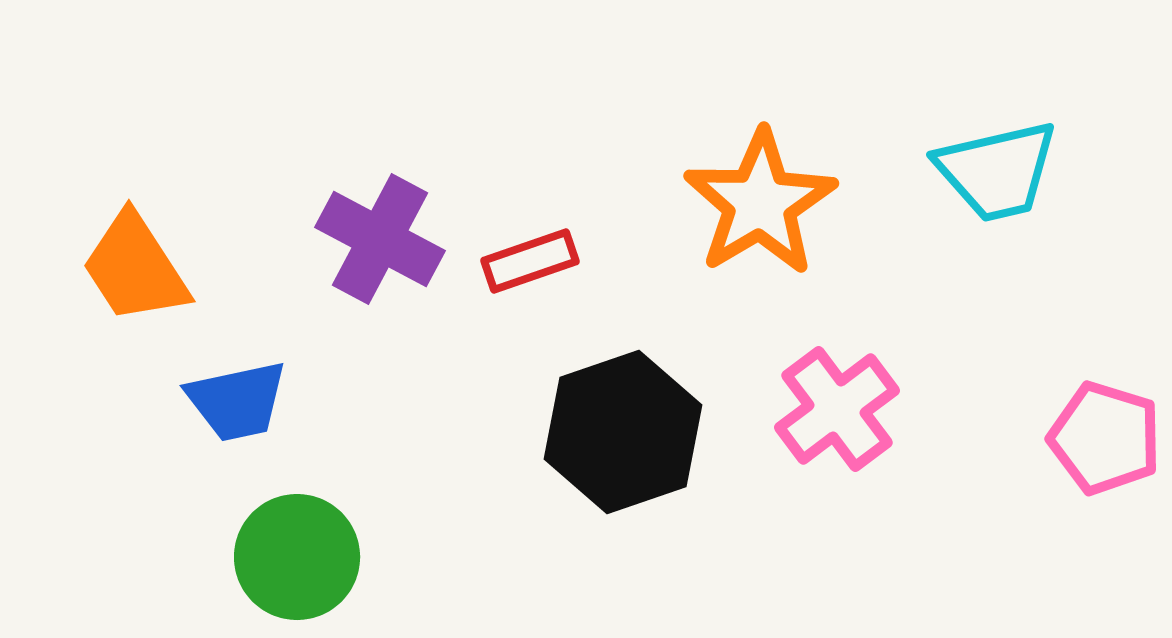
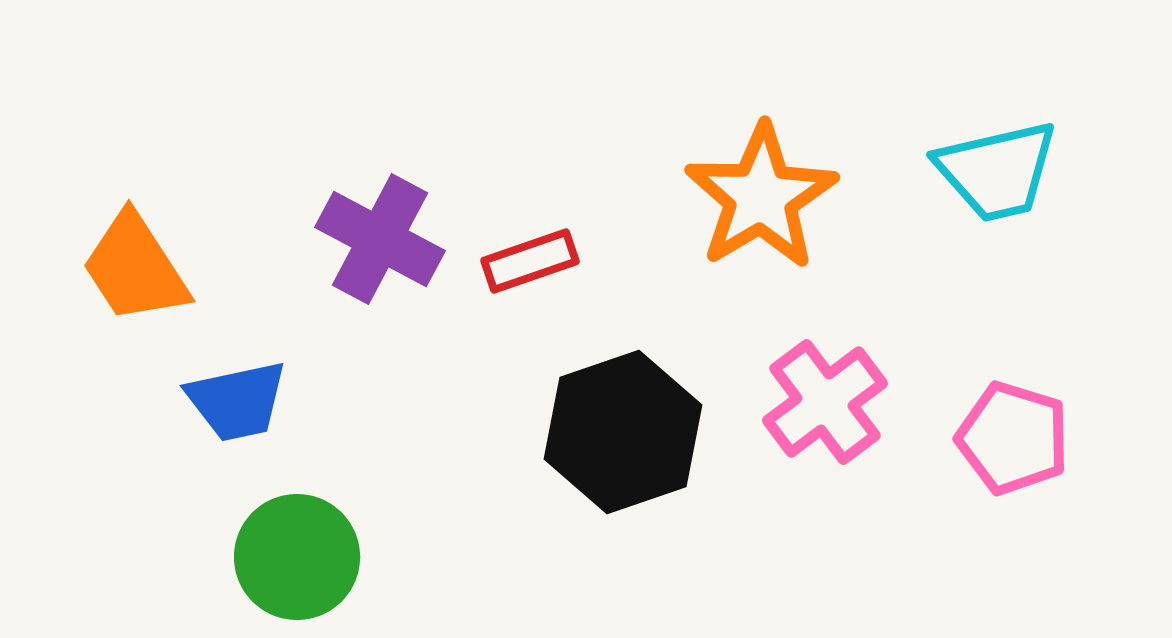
orange star: moved 1 px right, 6 px up
pink cross: moved 12 px left, 7 px up
pink pentagon: moved 92 px left
